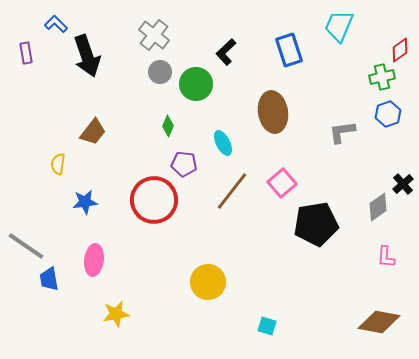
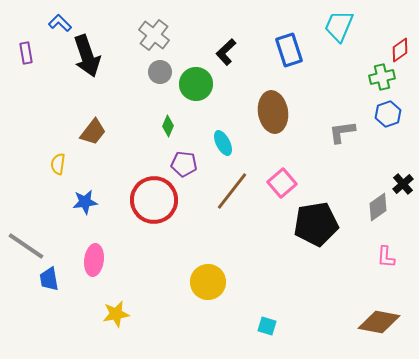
blue L-shape: moved 4 px right, 1 px up
